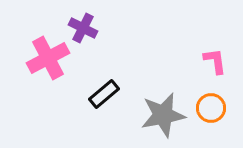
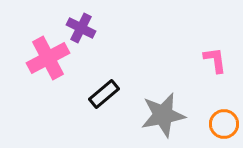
purple cross: moved 2 px left
pink L-shape: moved 1 px up
orange circle: moved 13 px right, 16 px down
